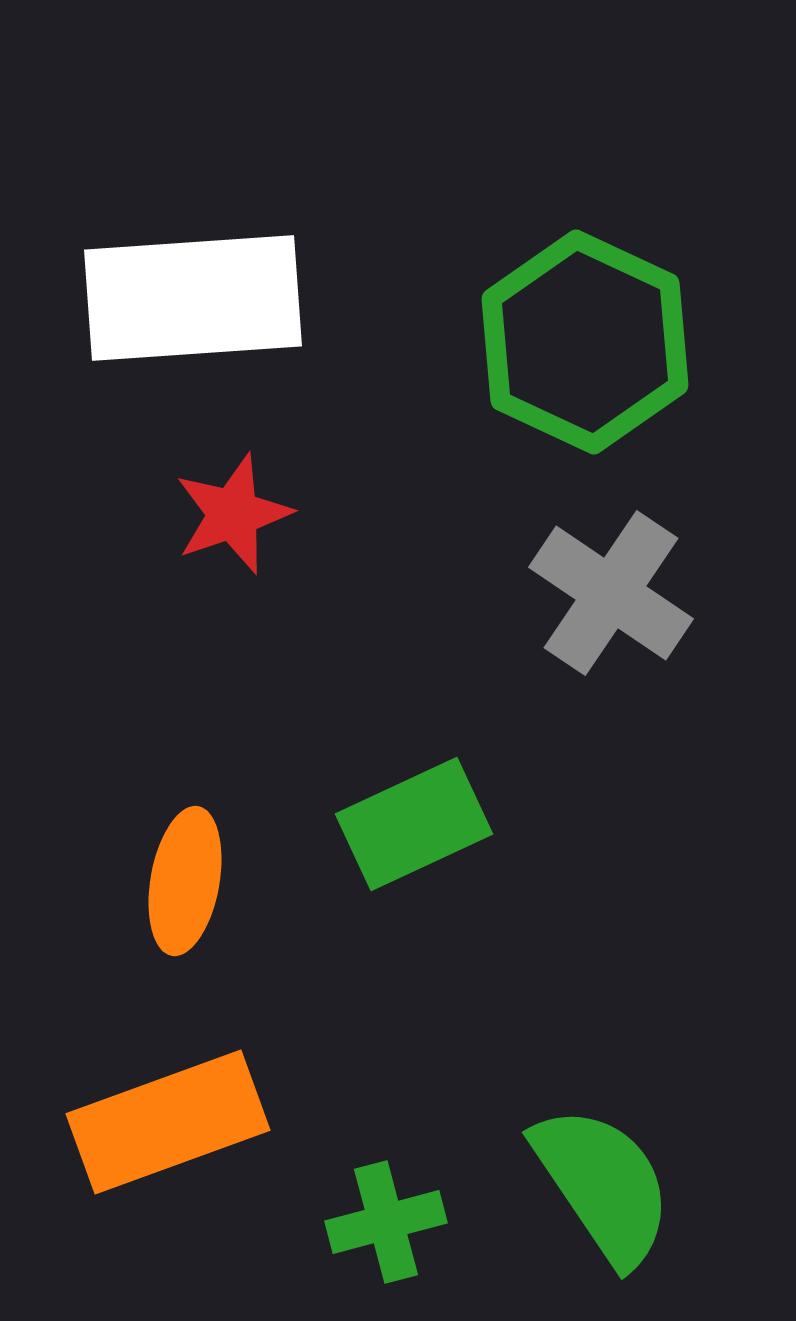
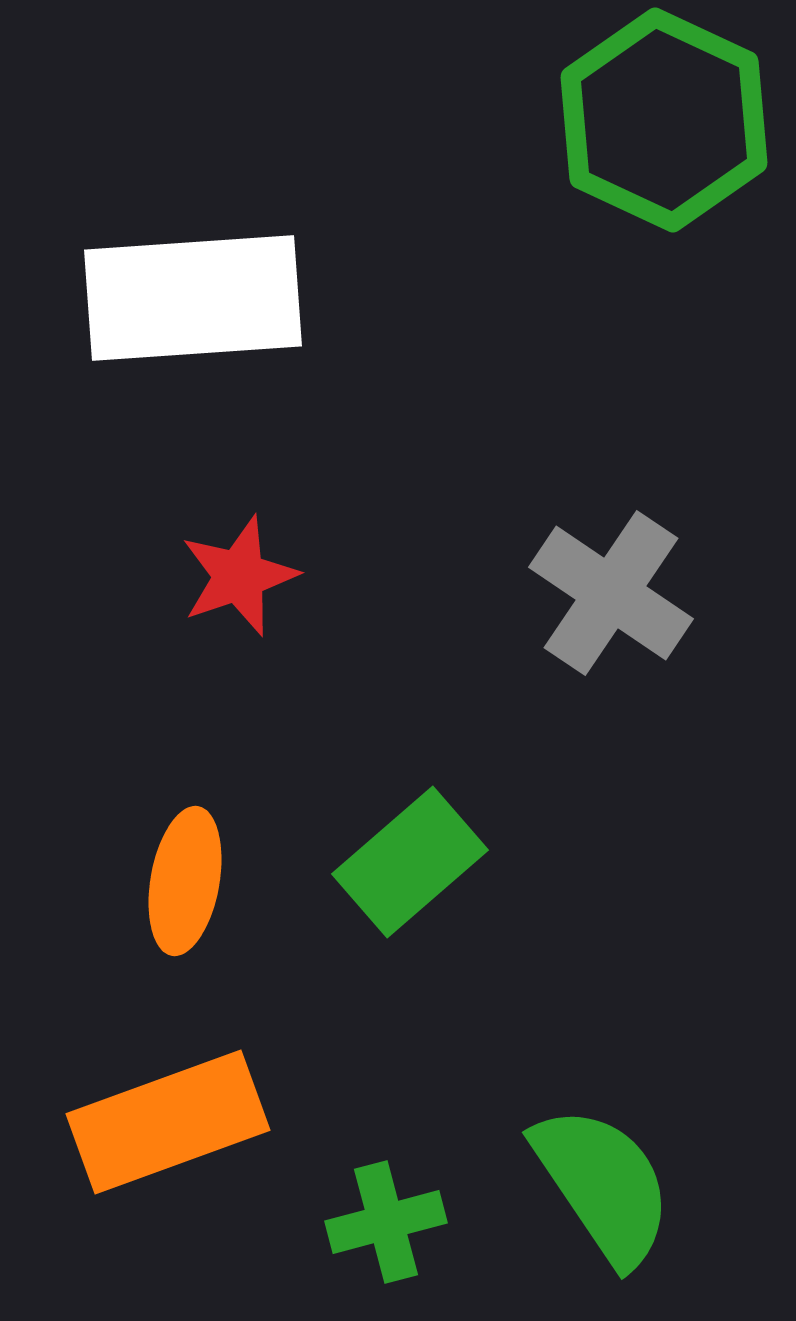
green hexagon: moved 79 px right, 222 px up
red star: moved 6 px right, 62 px down
green rectangle: moved 4 px left, 38 px down; rotated 16 degrees counterclockwise
